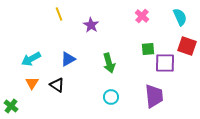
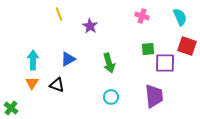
pink cross: rotated 24 degrees counterclockwise
purple star: moved 1 px left, 1 px down
cyan arrow: moved 2 px right, 1 px down; rotated 120 degrees clockwise
black triangle: rotated 14 degrees counterclockwise
green cross: moved 2 px down
